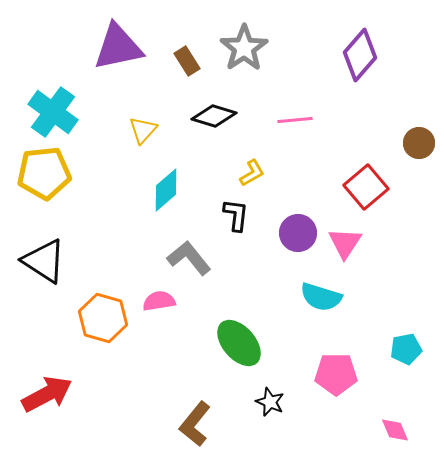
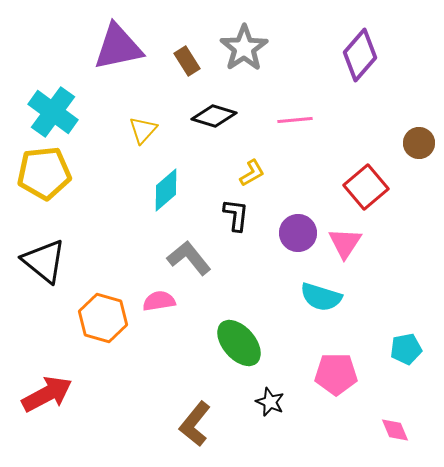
black triangle: rotated 6 degrees clockwise
